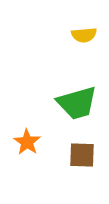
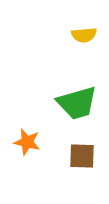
orange star: rotated 20 degrees counterclockwise
brown square: moved 1 px down
